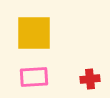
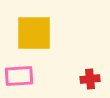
pink rectangle: moved 15 px left, 1 px up
